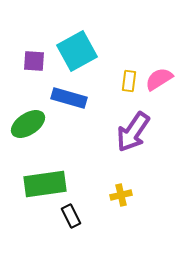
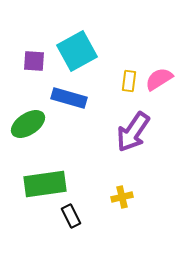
yellow cross: moved 1 px right, 2 px down
